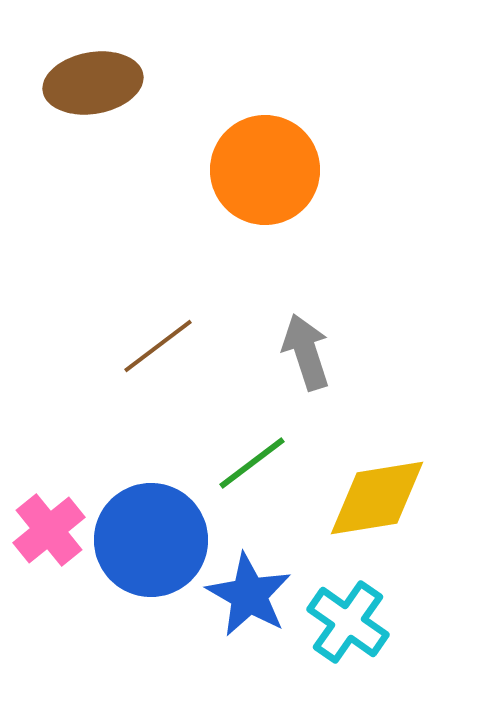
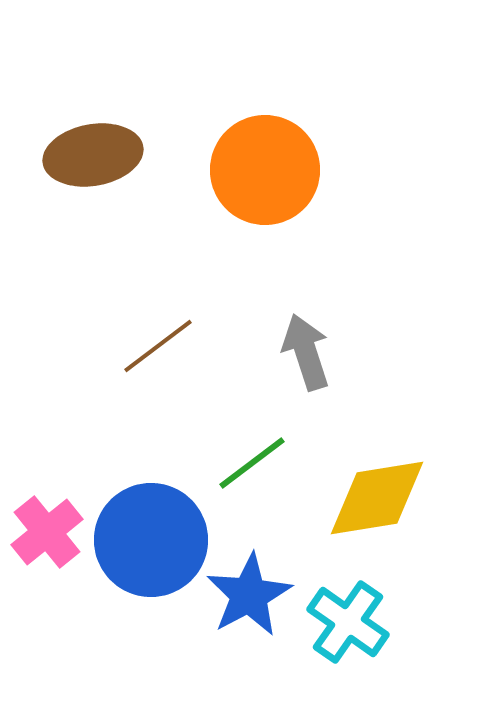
brown ellipse: moved 72 px down
pink cross: moved 2 px left, 2 px down
blue star: rotated 14 degrees clockwise
